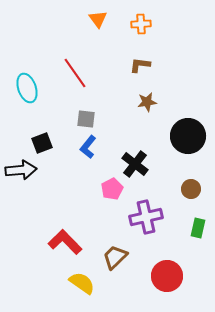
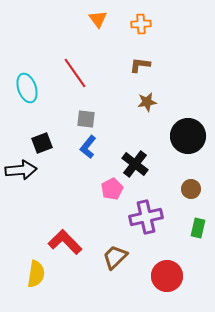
yellow semicircle: moved 46 px left, 9 px up; rotated 64 degrees clockwise
